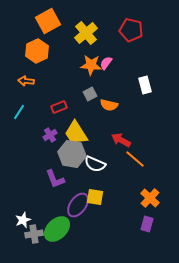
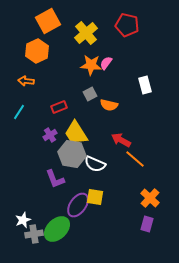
red pentagon: moved 4 px left, 5 px up
